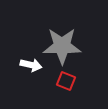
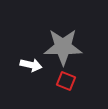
gray star: moved 1 px right, 1 px down
